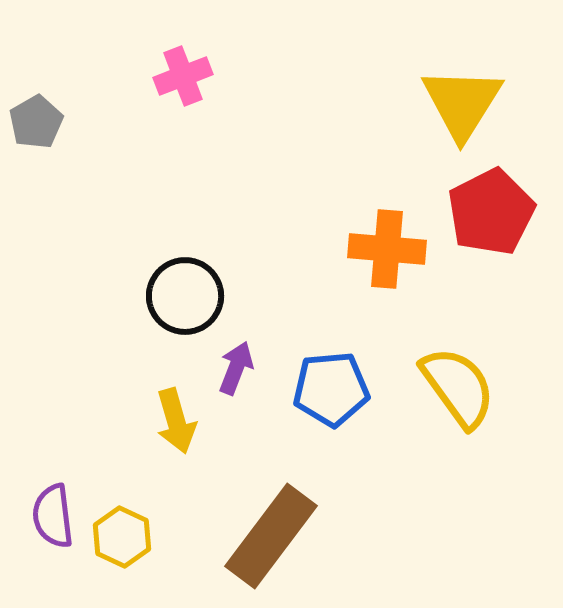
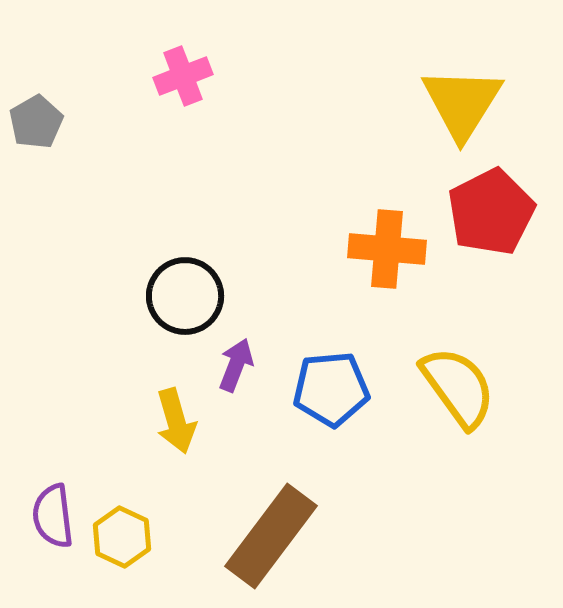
purple arrow: moved 3 px up
